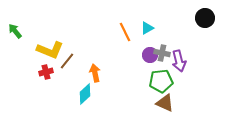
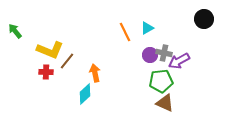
black circle: moved 1 px left, 1 px down
gray cross: moved 2 px right
purple arrow: rotated 75 degrees clockwise
red cross: rotated 16 degrees clockwise
